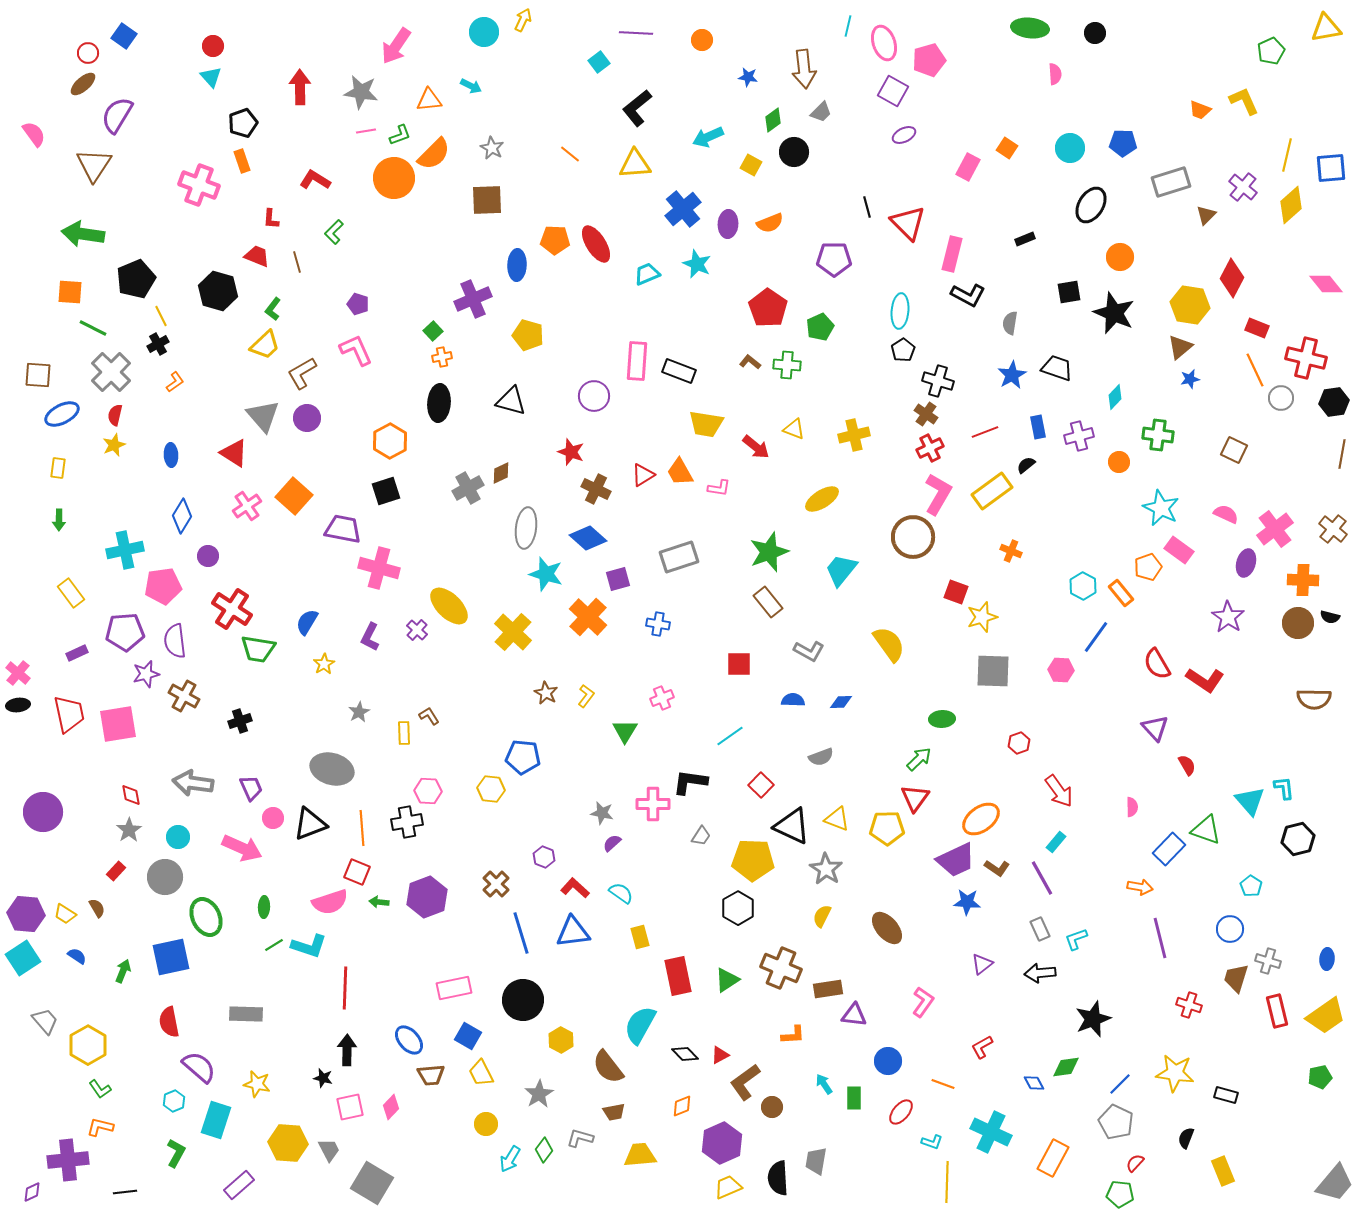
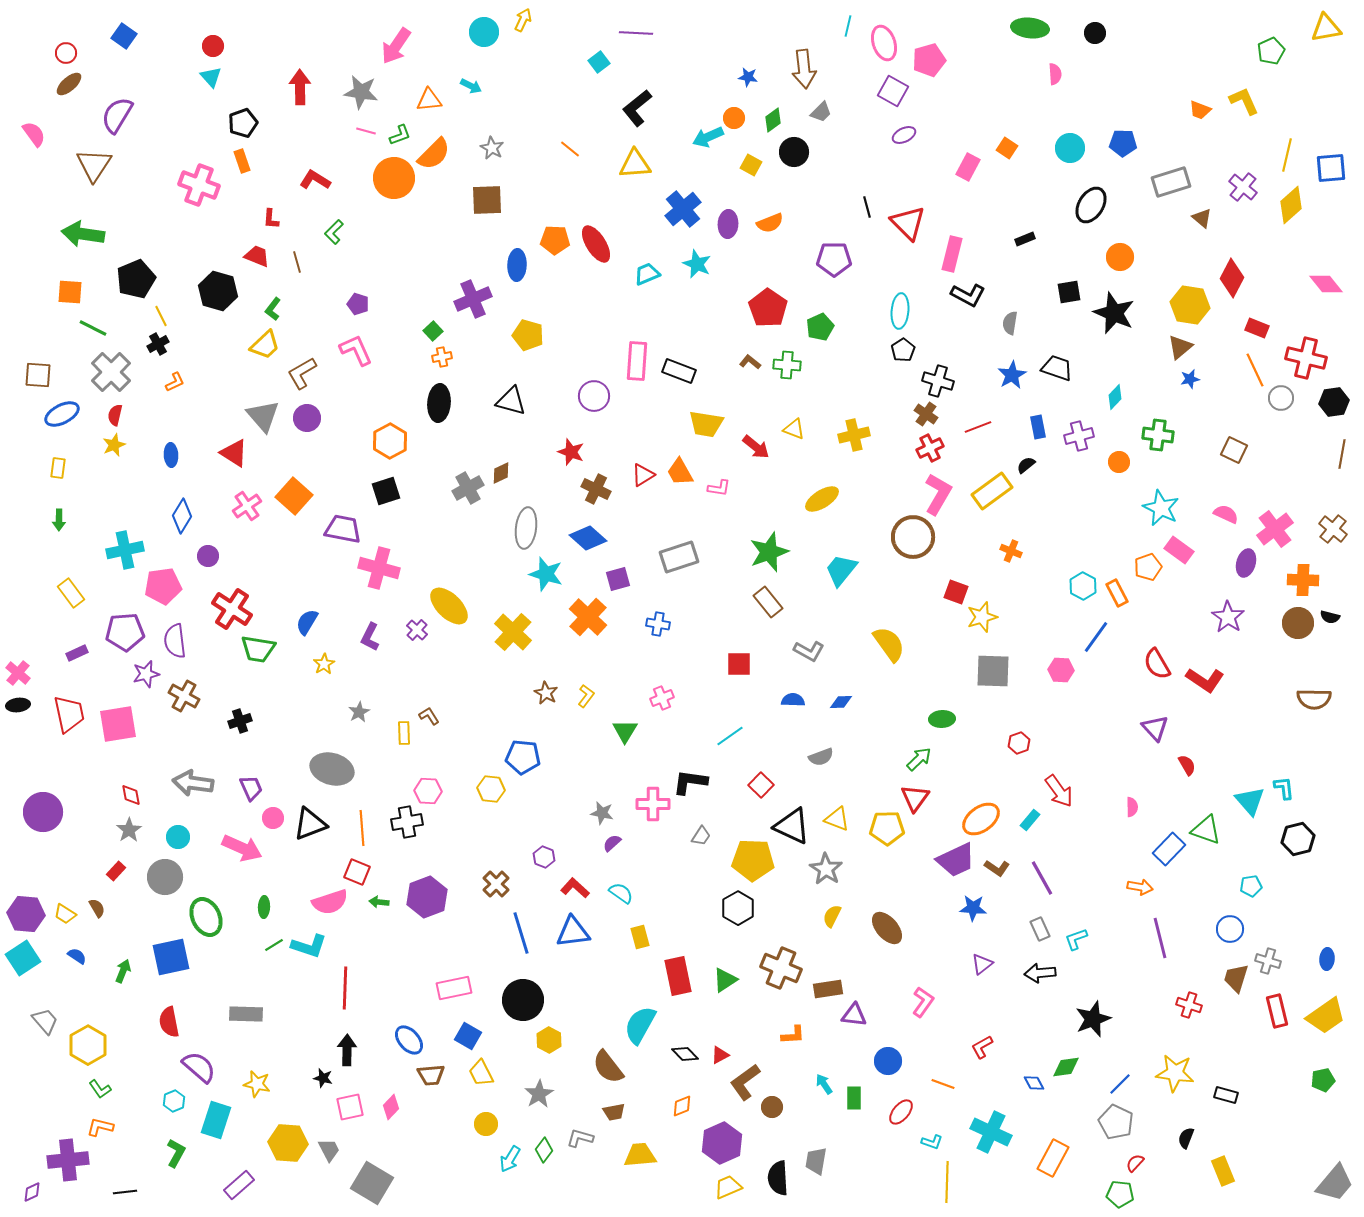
orange circle at (702, 40): moved 32 px right, 78 px down
red circle at (88, 53): moved 22 px left
brown ellipse at (83, 84): moved 14 px left
pink line at (366, 131): rotated 24 degrees clockwise
orange line at (570, 154): moved 5 px up
brown triangle at (1206, 215): moved 4 px left, 3 px down; rotated 35 degrees counterclockwise
orange L-shape at (175, 382): rotated 10 degrees clockwise
red line at (985, 432): moved 7 px left, 5 px up
orange rectangle at (1121, 593): moved 4 px left; rotated 12 degrees clockwise
cyan rectangle at (1056, 842): moved 26 px left, 22 px up
cyan pentagon at (1251, 886): rotated 30 degrees clockwise
blue star at (967, 902): moved 6 px right, 6 px down
yellow semicircle at (822, 916): moved 10 px right
green triangle at (727, 980): moved 2 px left
yellow hexagon at (561, 1040): moved 12 px left
green pentagon at (1320, 1077): moved 3 px right, 3 px down
